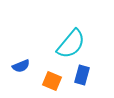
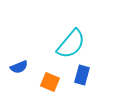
blue semicircle: moved 2 px left, 1 px down
orange square: moved 2 px left, 1 px down
